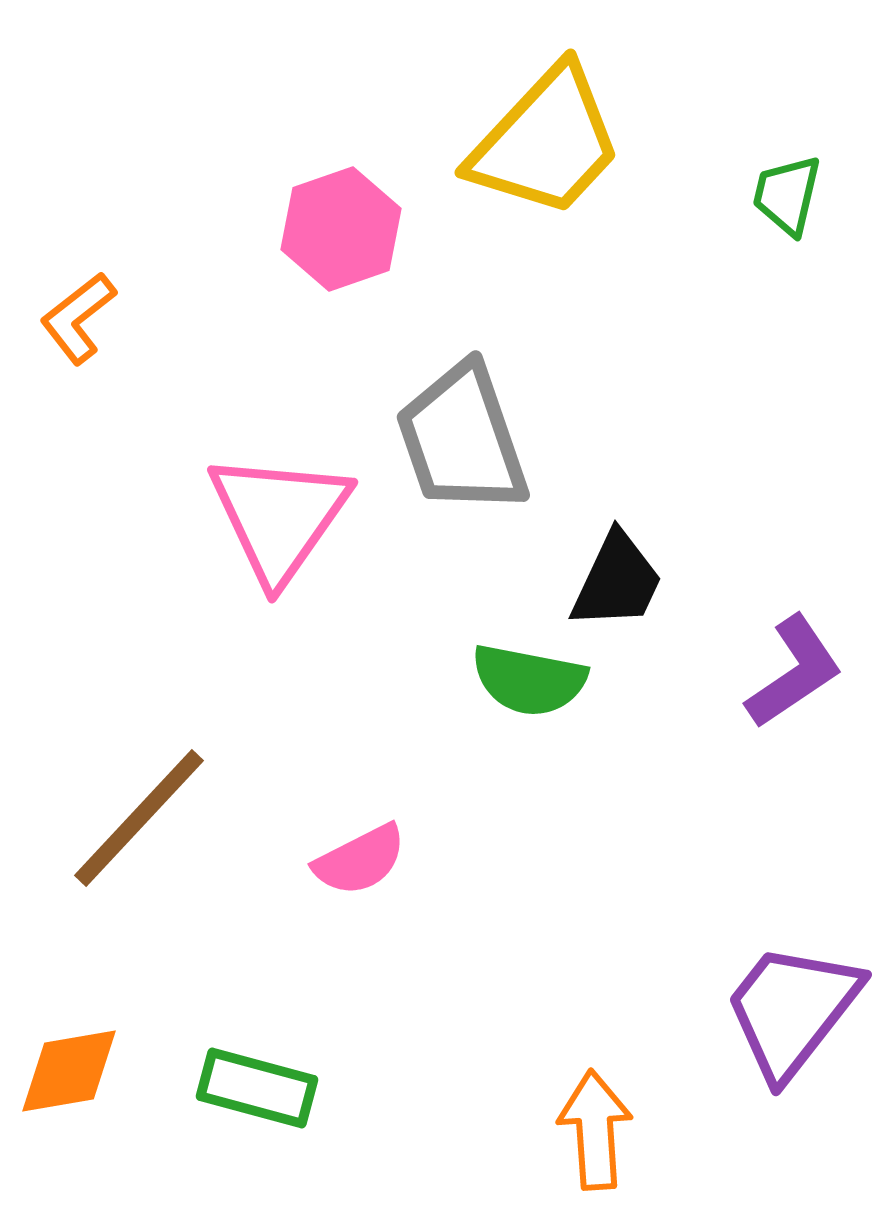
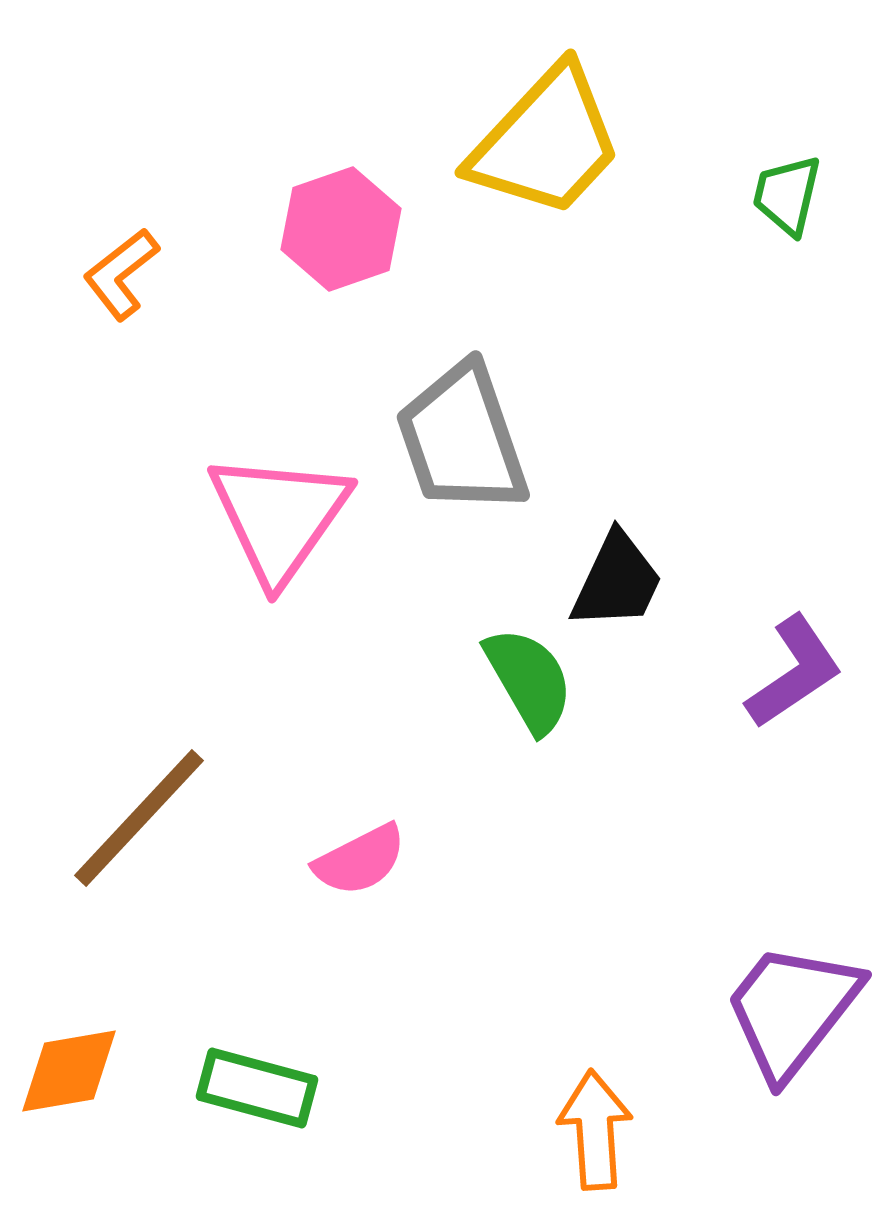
orange L-shape: moved 43 px right, 44 px up
green semicircle: rotated 131 degrees counterclockwise
